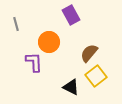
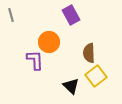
gray line: moved 5 px left, 9 px up
brown semicircle: rotated 42 degrees counterclockwise
purple L-shape: moved 1 px right, 2 px up
black triangle: moved 1 px up; rotated 18 degrees clockwise
